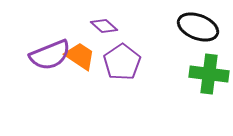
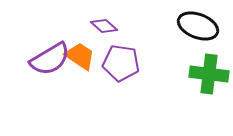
black ellipse: moved 1 px up
purple semicircle: moved 4 px down; rotated 9 degrees counterclockwise
purple pentagon: moved 1 px left, 1 px down; rotated 30 degrees counterclockwise
